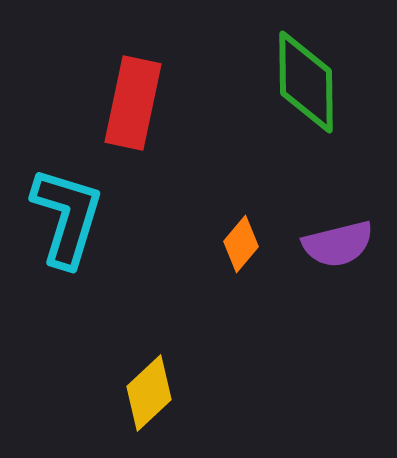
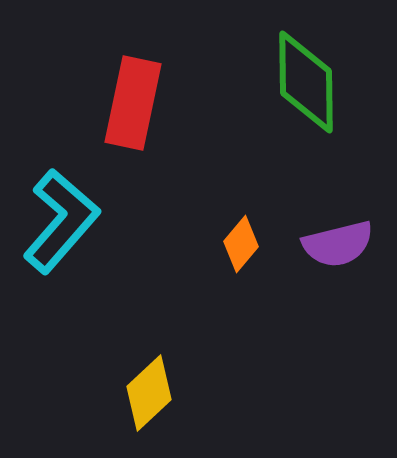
cyan L-shape: moved 6 px left, 4 px down; rotated 24 degrees clockwise
